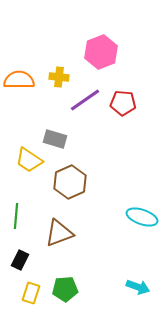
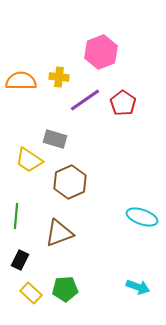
orange semicircle: moved 2 px right, 1 px down
red pentagon: rotated 30 degrees clockwise
yellow rectangle: rotated 65 degrees counterclockwise
